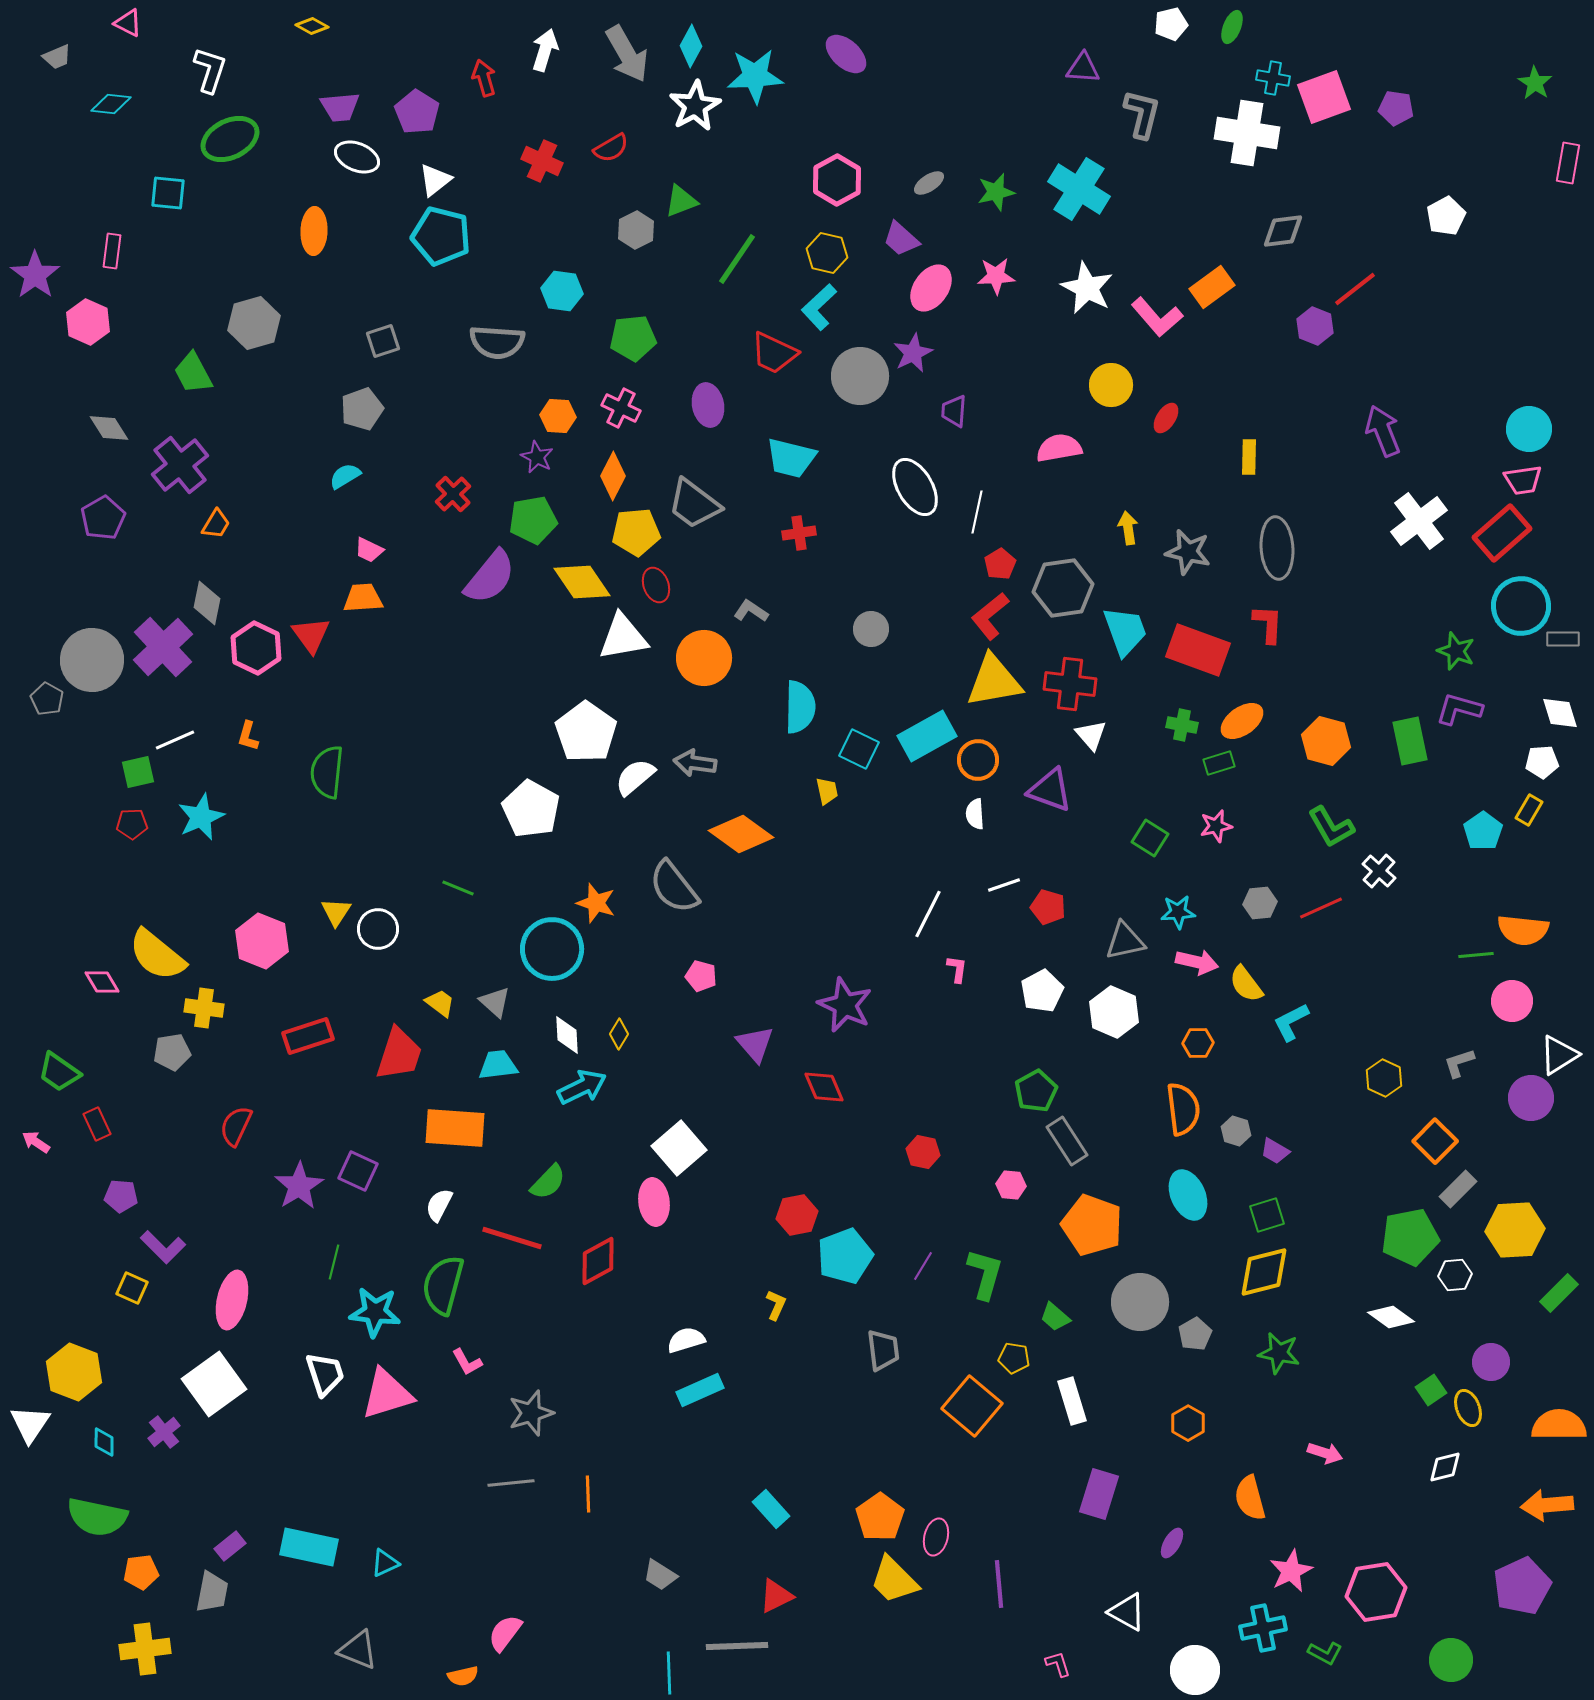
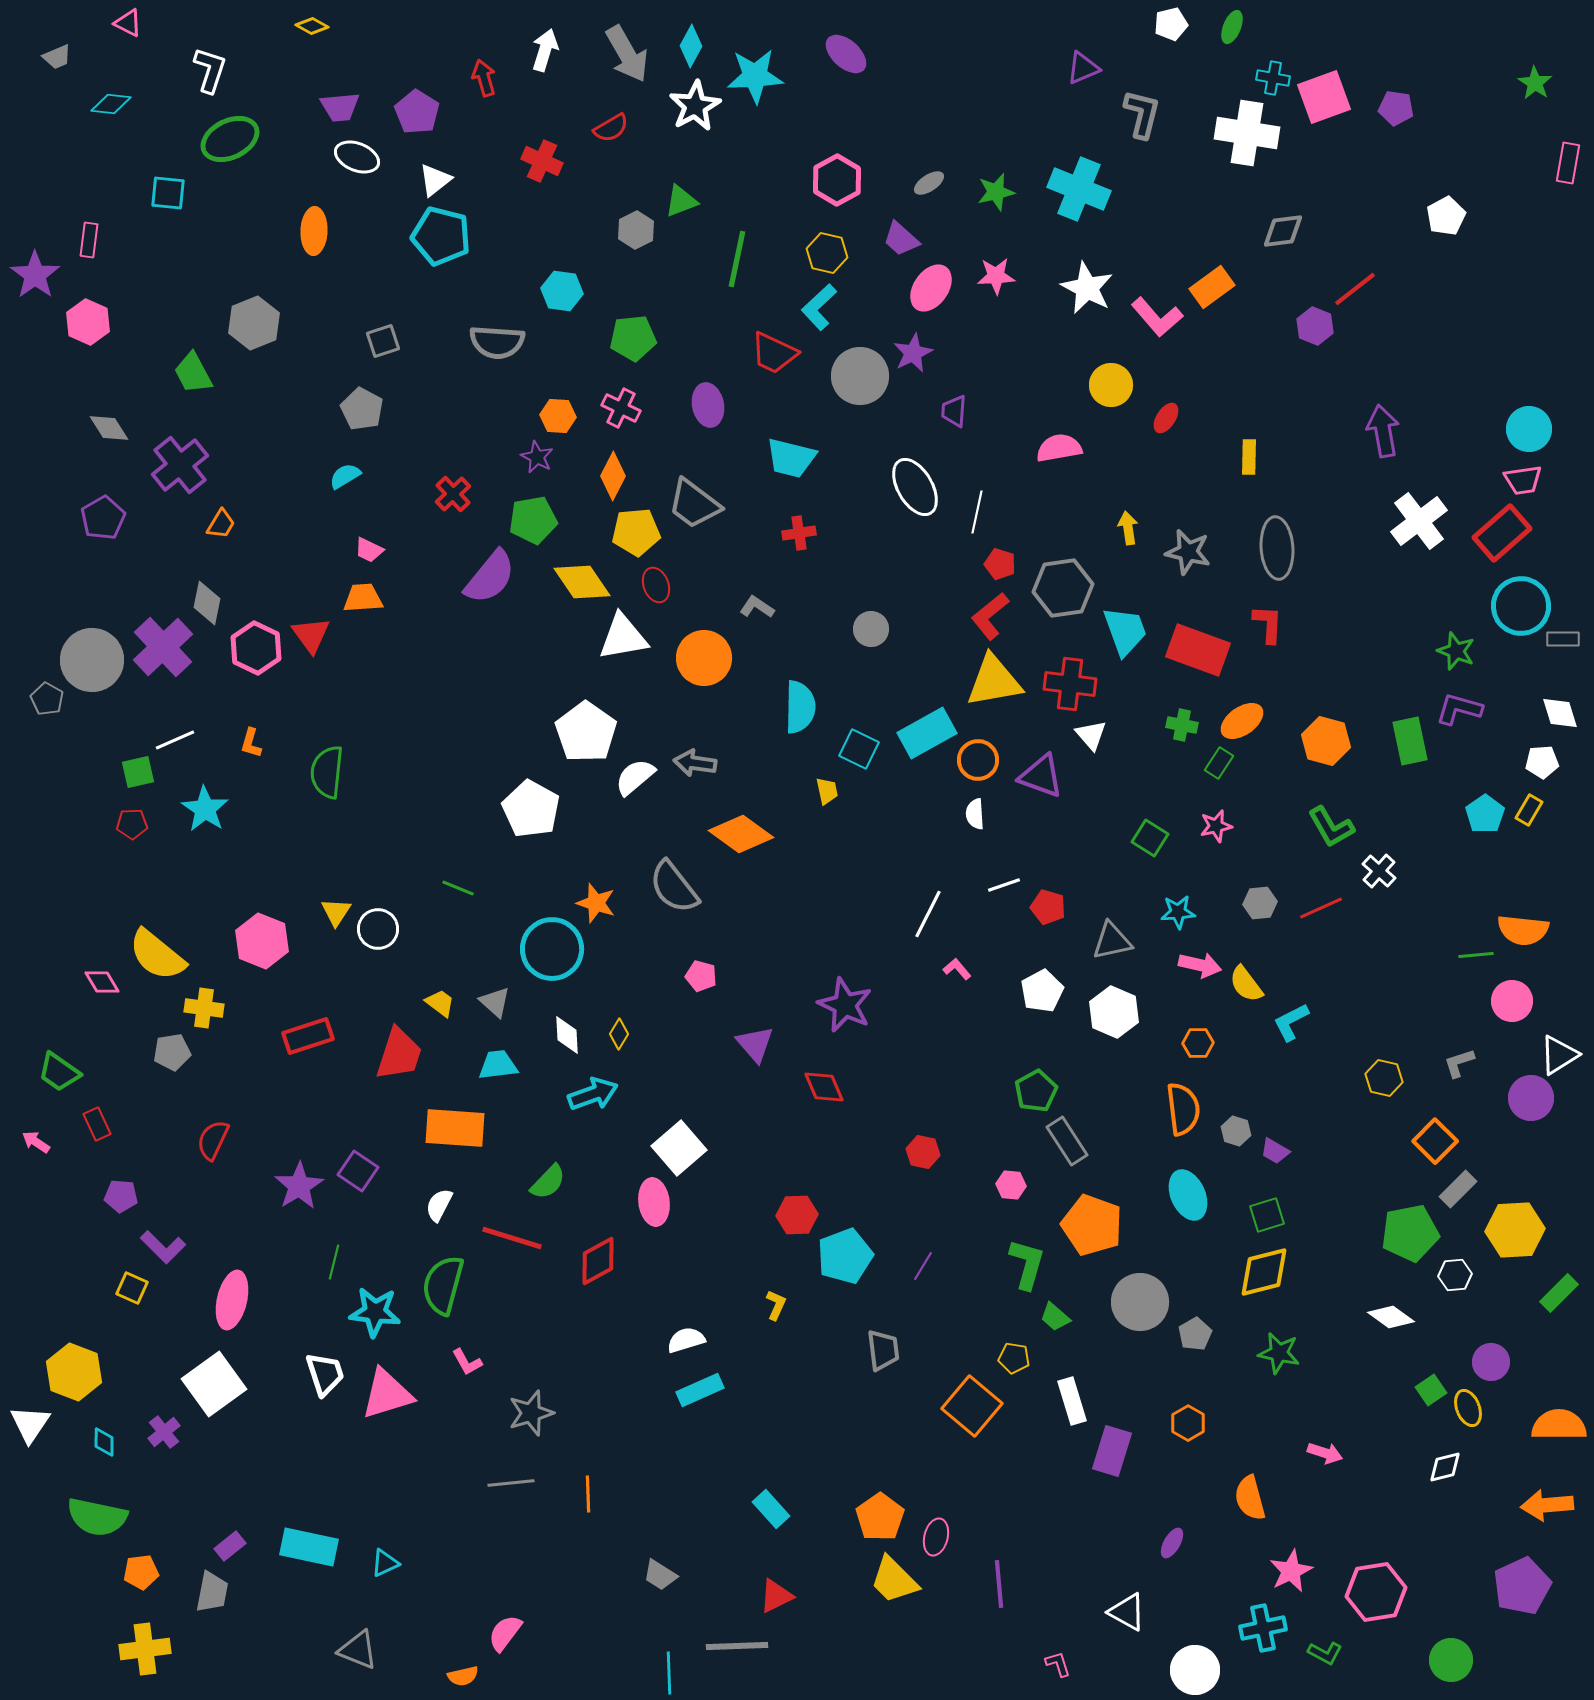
purple triangle at (1083, 68): rotated 27 degrees counterclockwise
red semicircle at (611, 148): moved 20 px up
cyan cross at (1079, 189): rotated 10 degrees counterclockwise
pink rectangle at (112, 251): moved 23 px left, 11 px up
green line at (737, 259): rotated 22 degrees counterclockwise
gray hexagon at (254, 323): rotated 6 degrees counterclockwise
gray pentagon at (362, 409): rotated 24 degrees counterclockwise
purple arrow at (1383, 431): rotated 12 degrees clockwise
orange trapezoid at (216, 524): moved 5 px right
red pentagon at (1000, 564): rotated 24 degrees counterclockwise
gray L-shape at (751, 611): moved 6 px right, 4 px up
orange L-shape at (248, 736): moved 3 px right, 7 px down
cyan rectangle at (927, 736): moved 3 px up
green rectangle at (1219, 763): rotated 40 degrees counterclockwise
purple triangle at (1050, 790): moved 9 px left, 14 px up
cyan star at (201, 817): moved 4 px right, 8 px up; rotated 15 degrees counterclockwise
cyan pentagon at (1483, 831): moved 2 px right, 17 px up
gray triangle at (1125, 941): moved 13 px left
pink arrow at (1197, 962): moved 3 px right, 3 px down
pink L-shape at (957, 969): rotated 48 degrees counterclockwise
yellow hexagon at (1384, 1078): rotated 12 degrees counterclockwise
cyan arrow at (582, 1087): moved 11 px right, 7 px down; rotated 6 degrees clockwise
red semicircle at (236, 1126): moved 23 px left, 14 px down
purple square at (358, 1171): rotated 9 degrees clockwise
red hexagon at (797, 1215): rotated 9 degrees clockwise
green pentagon at (1410, 1237): moved 4 px up
green L-shape at (985, 1274): moved 42 px right, 10 px up
purple rectangle at (1099, 1494): moved 13 px right, 43 px up
